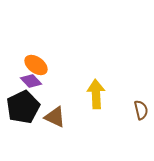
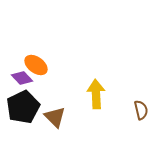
purple diamond: moved 9 px left, 3 px up
brown triangle: rotated 20 degrees clockwise
